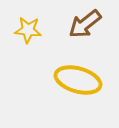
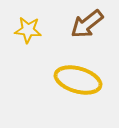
brown arrow: moved 2 px right
